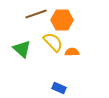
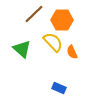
brown line: moved 2 px left; rotated 25 degrees counterclockwise
orange semicircle: rotated 112 degrees counterclockwise
